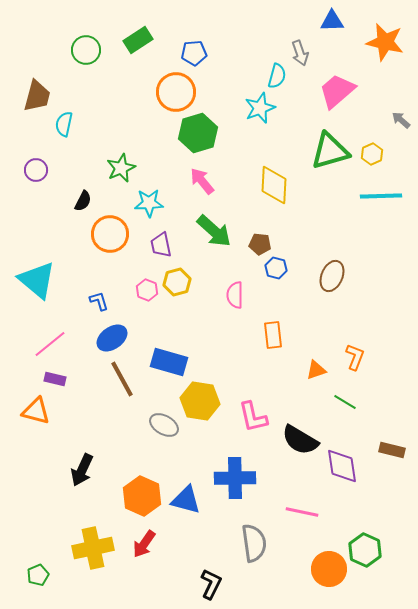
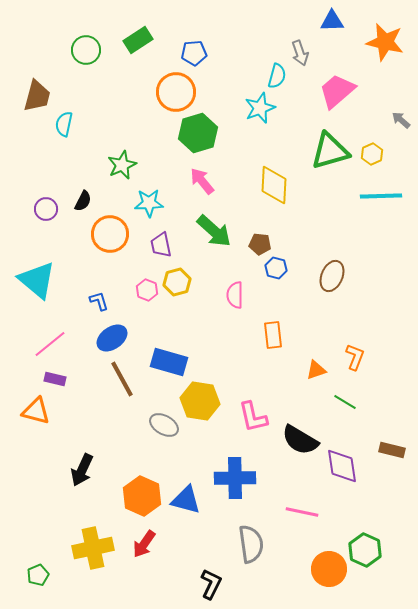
green star at (121, 168): moved 1 px right, 3 px up
purple circle at (36, 170): moved 10 px right, 39 px down
gray semicircle at (254, 543): moved 3 px left, 1 px down
